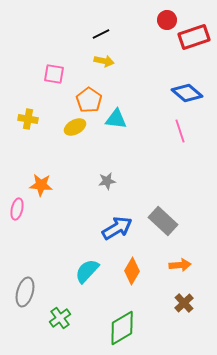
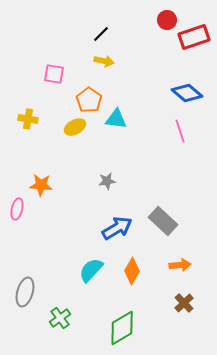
black line: rotated 18 degrees counterclockwise
cyan semicircle: moved 4 px right, 1 px up
